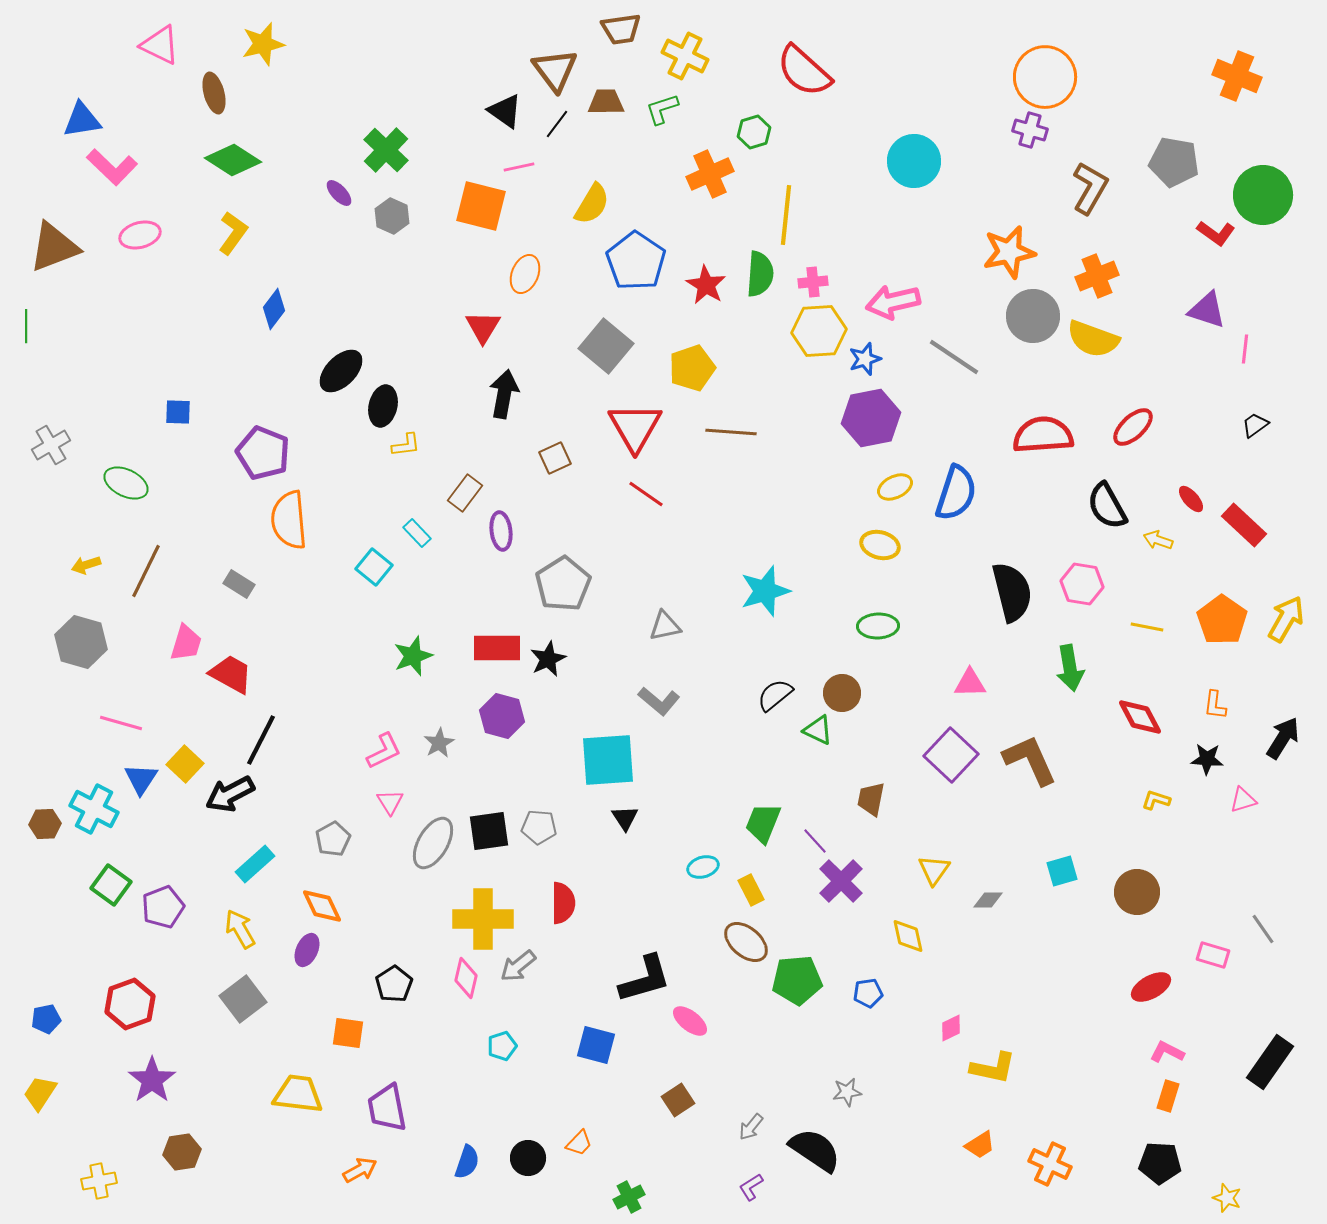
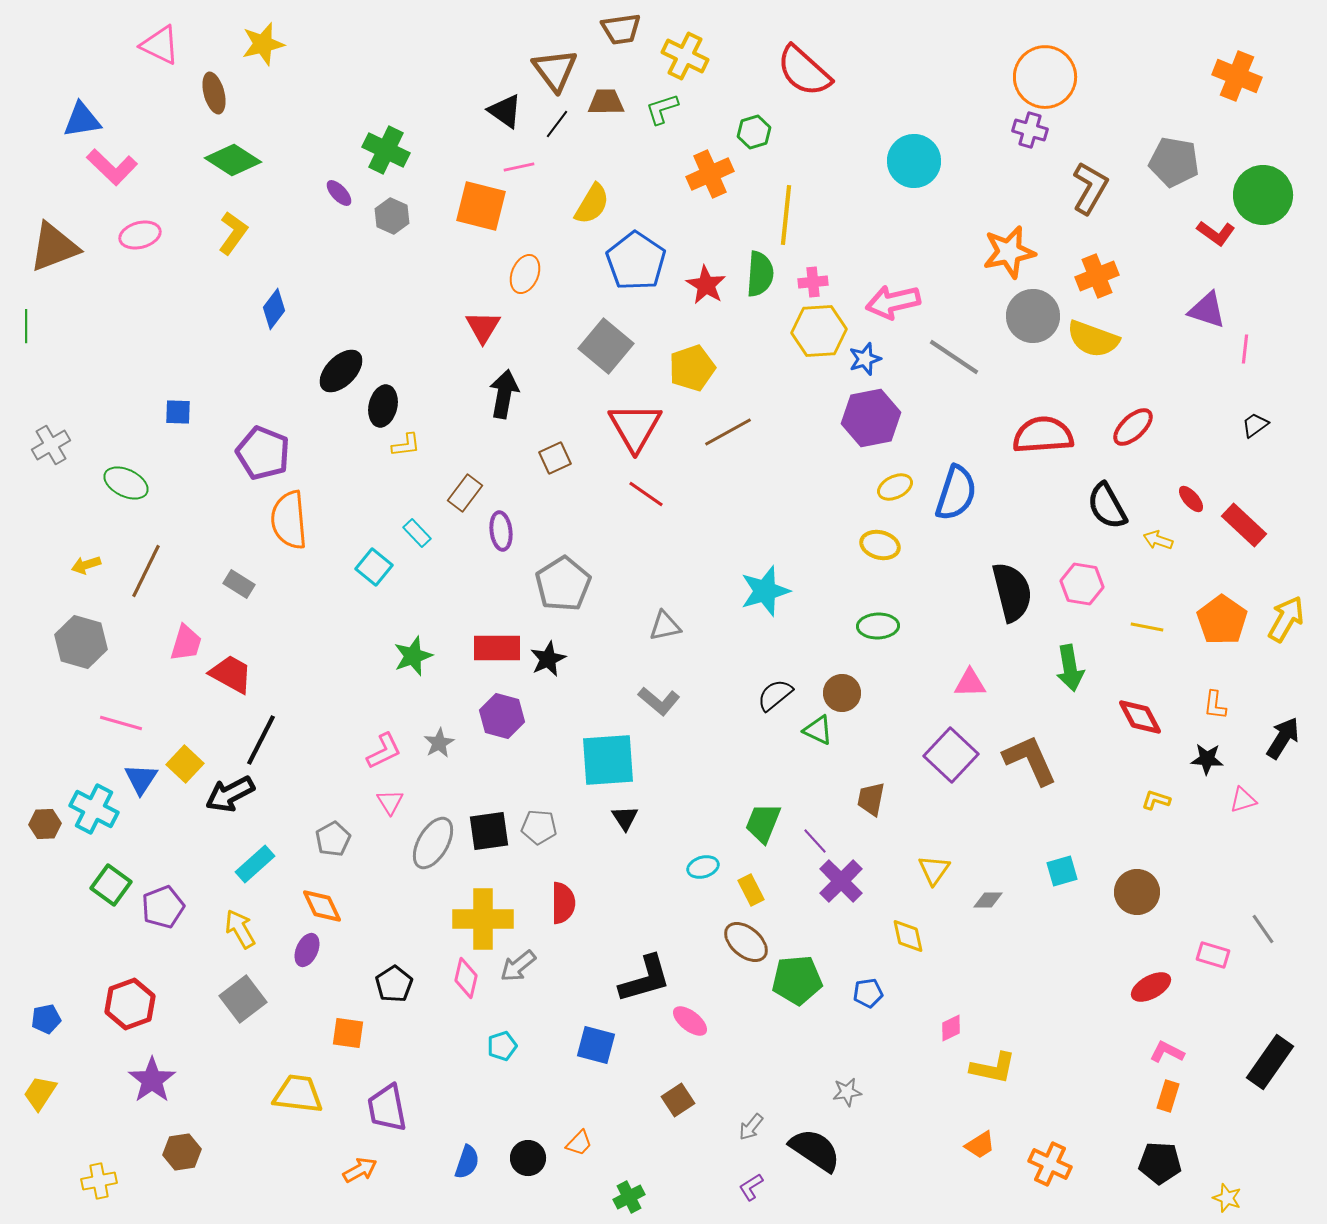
green cross at (386, 150): rotated 18 degrees counterclockwise
brown line at (731, 432): moved 3 px left; rotated 33 degrees counterclockwise
